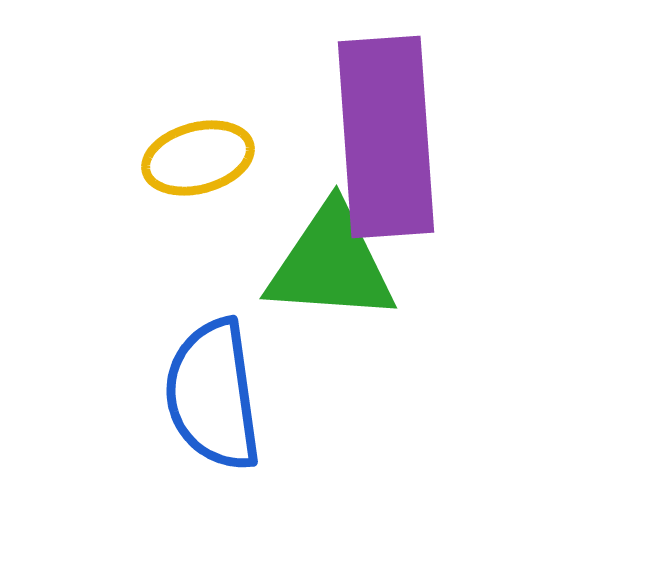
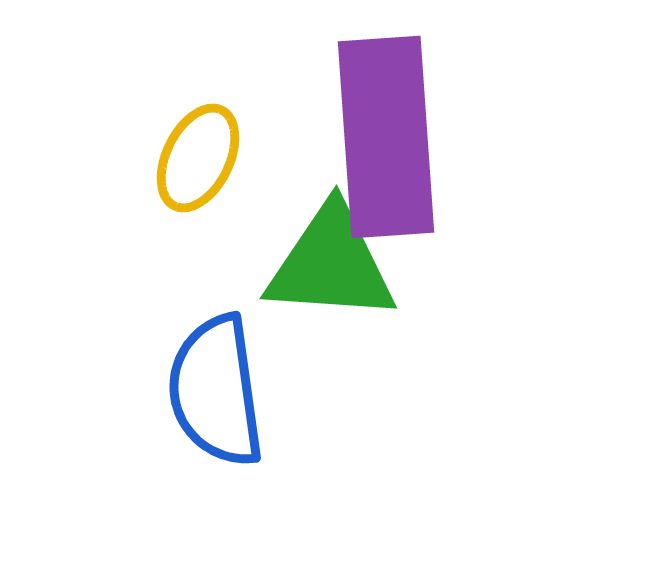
yellow ellipse: rotated 49 degrees counterclockwise
blue semicircle: moved 3 px right, 4 px up
